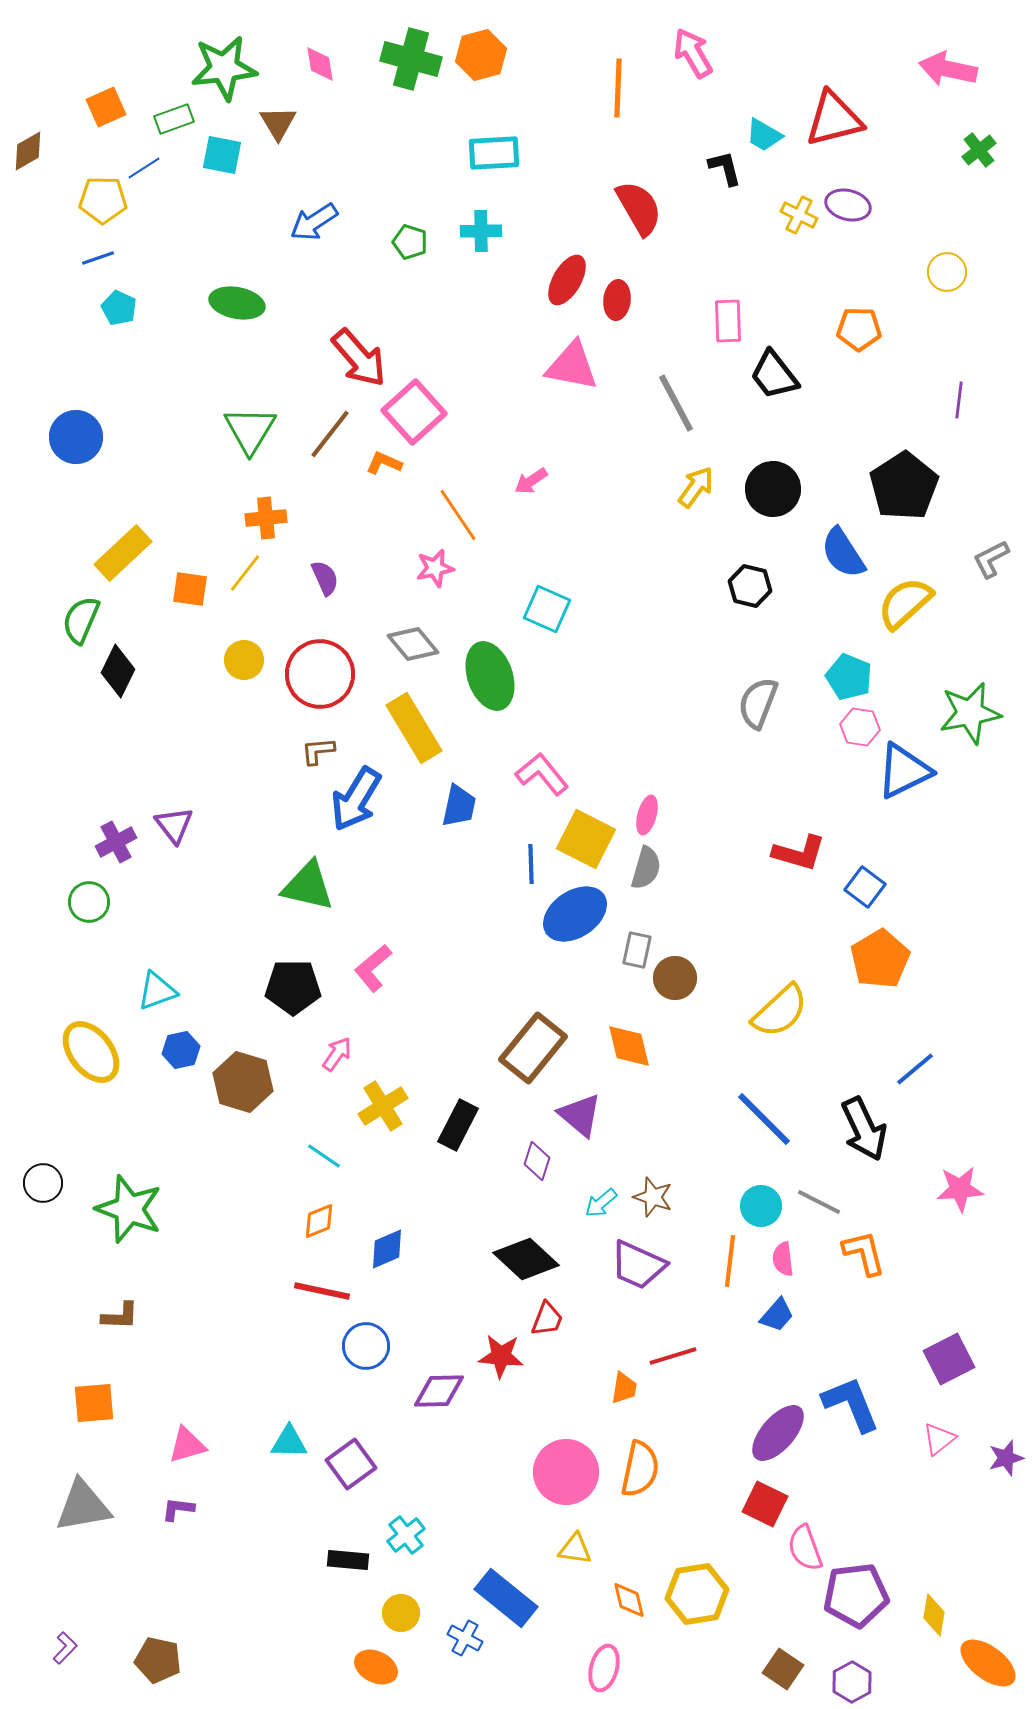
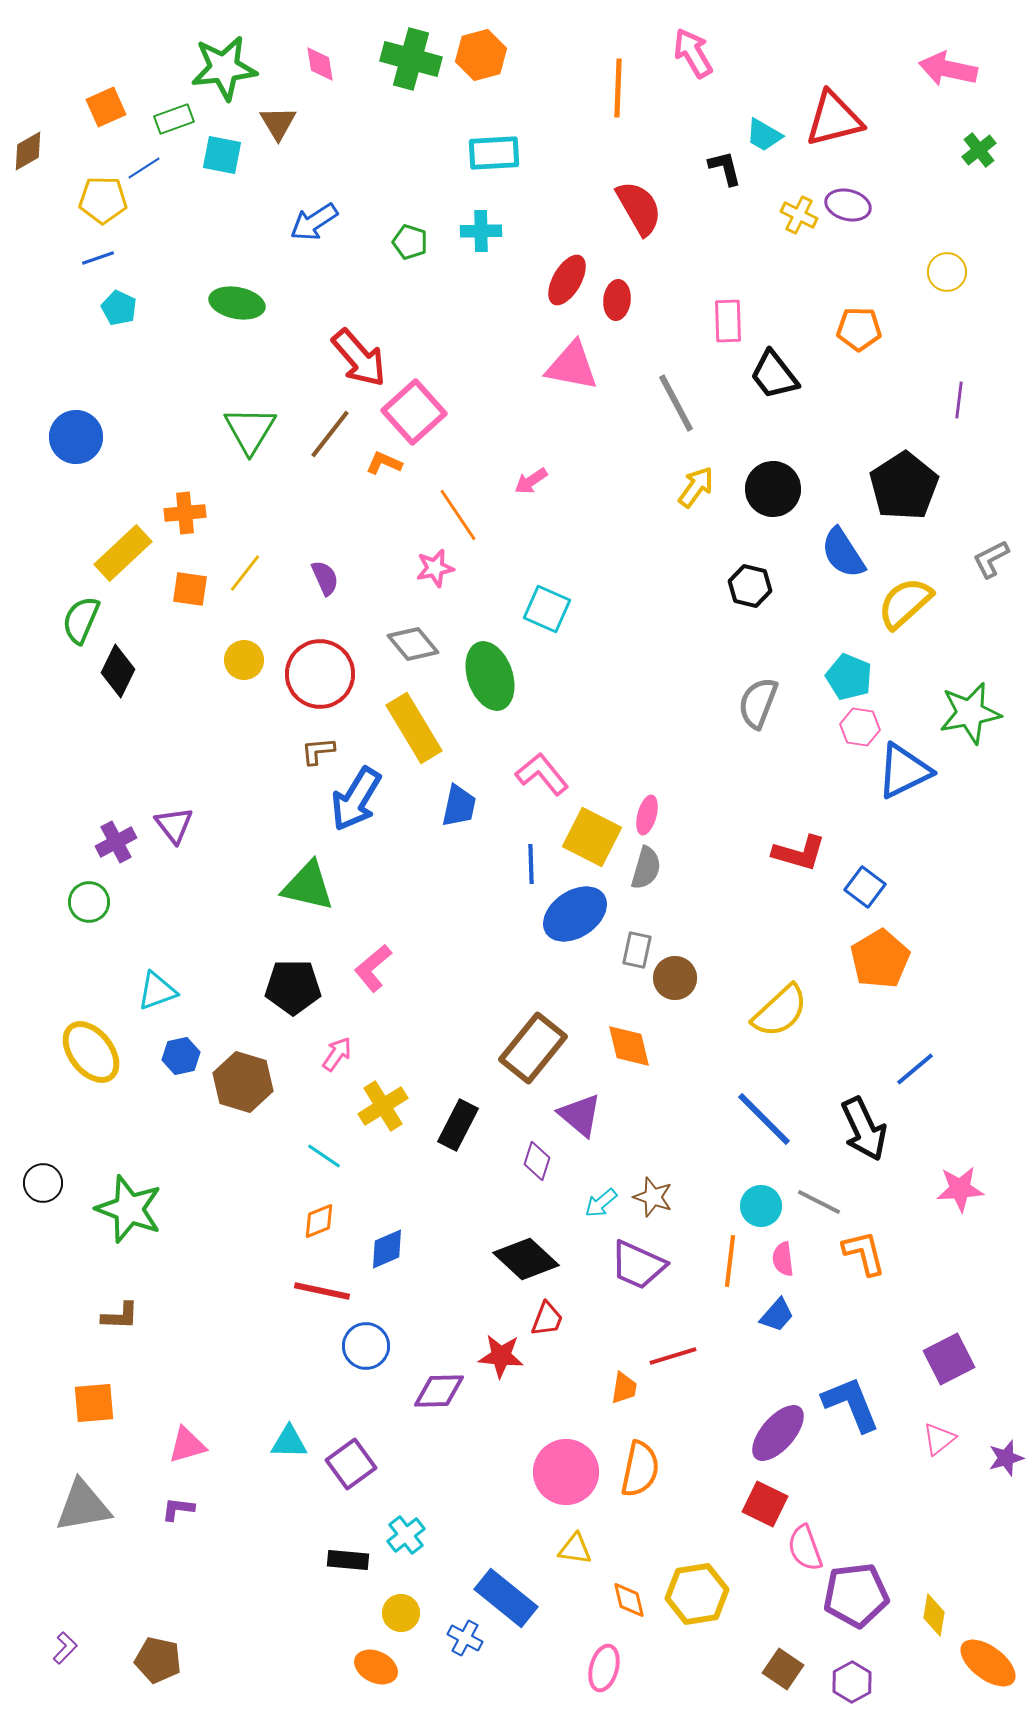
orange cross at (266, 518): moved 81 px left, 5 px up
yellow square at (586, 839): moved 6 px right, 2 px up
blue hexagon at (181, 1050): moved 6 px down
